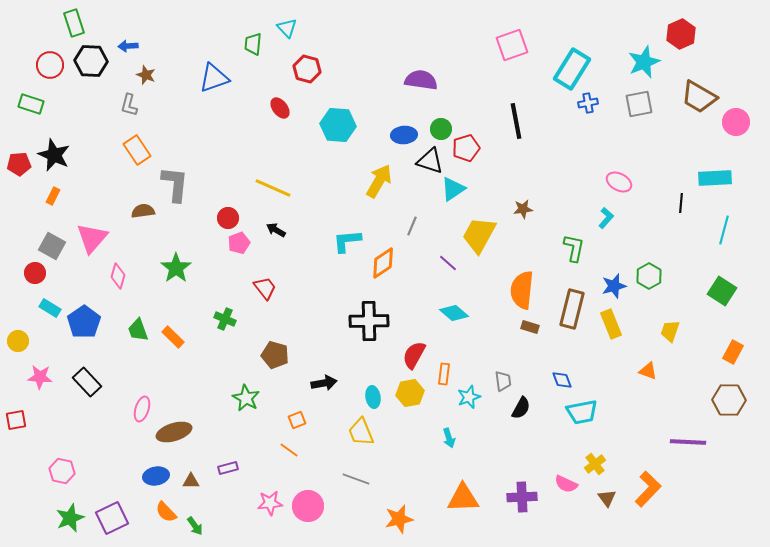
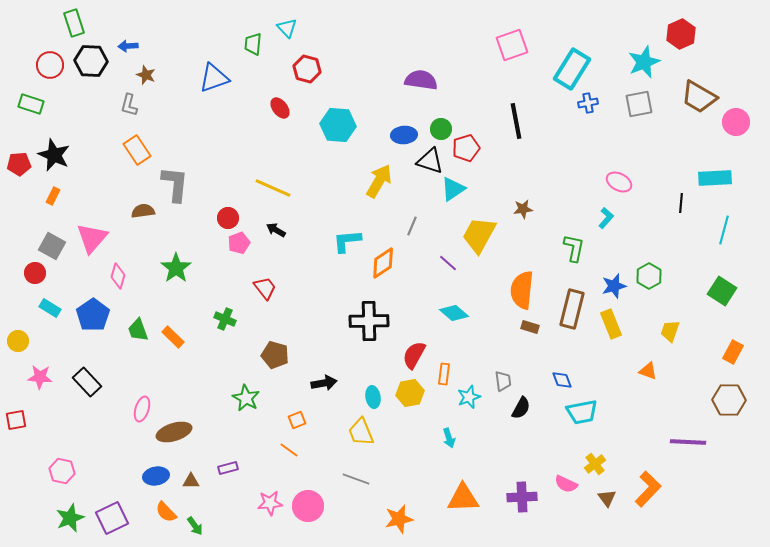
blue pentagon at (84, 322): moved 9 px right, 7 px up
